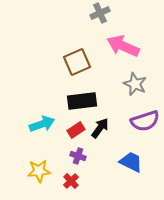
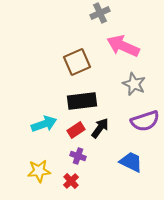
gray star: moved 1 px left
cyan arrow: moved 2 px right
